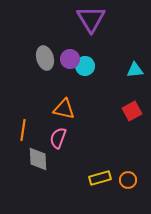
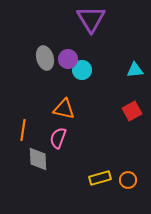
purple circle: moved 2 px left
cyan circle: moved 3 px left, 4 px down
